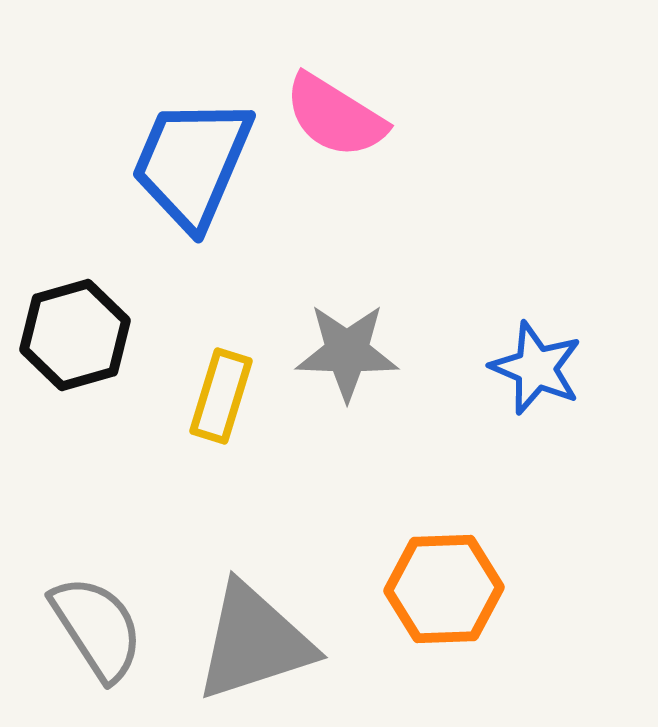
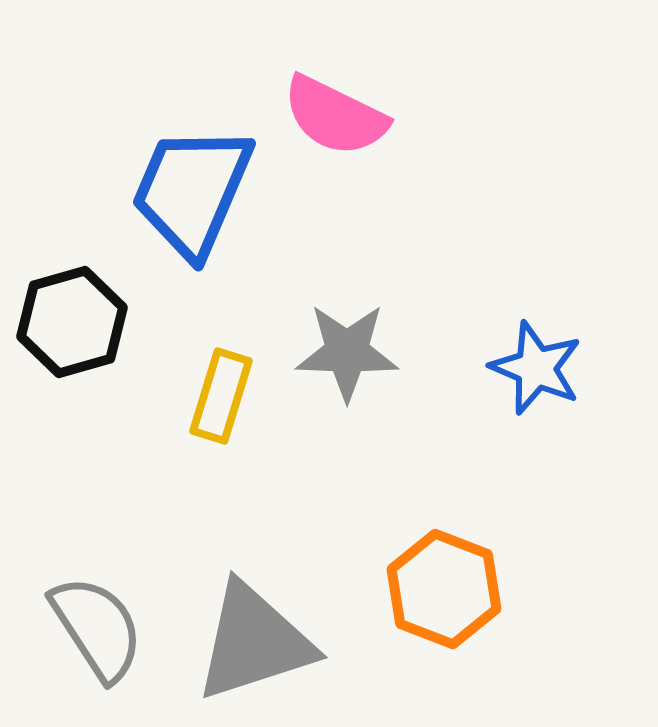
pink semicircle: rotated 6 degrees counterclockwise
blue trapezoid: moved 28 px down
black hexagon: moved 3 px left, 13 px up
orange hexagon: rotated 23 degrees clockwise
